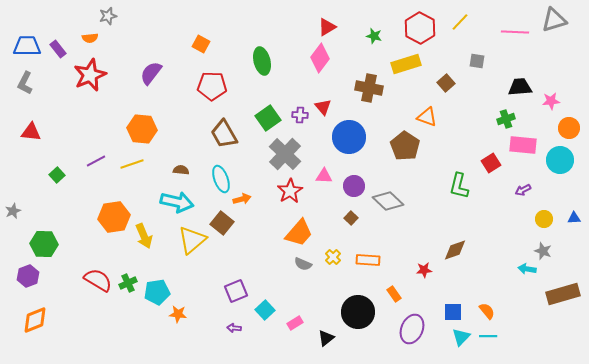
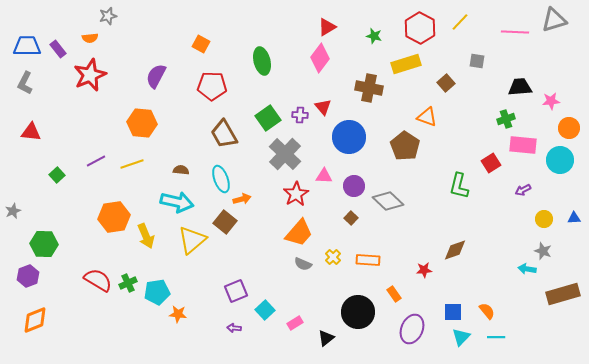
purple semicircle at (151, 73): moved 5 px right, 3 px down; rotated 10 degrees counterclockwise
orange hexagon at (142, 129): moved 6 px up
red star at (290, 191): moved 6 px right, 3 px down
brown square at (222, 223): moved 3 px right, 1 px up
yellow arrow at (144, 236): moved 2 px right
cyan line at (488, 336): moved 8 px right, 1 px down
